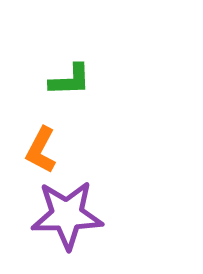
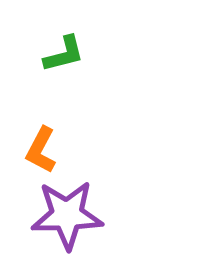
green L-shape: moved 6 px left, 26 px up; rotated 12 degrees counterclockwise
